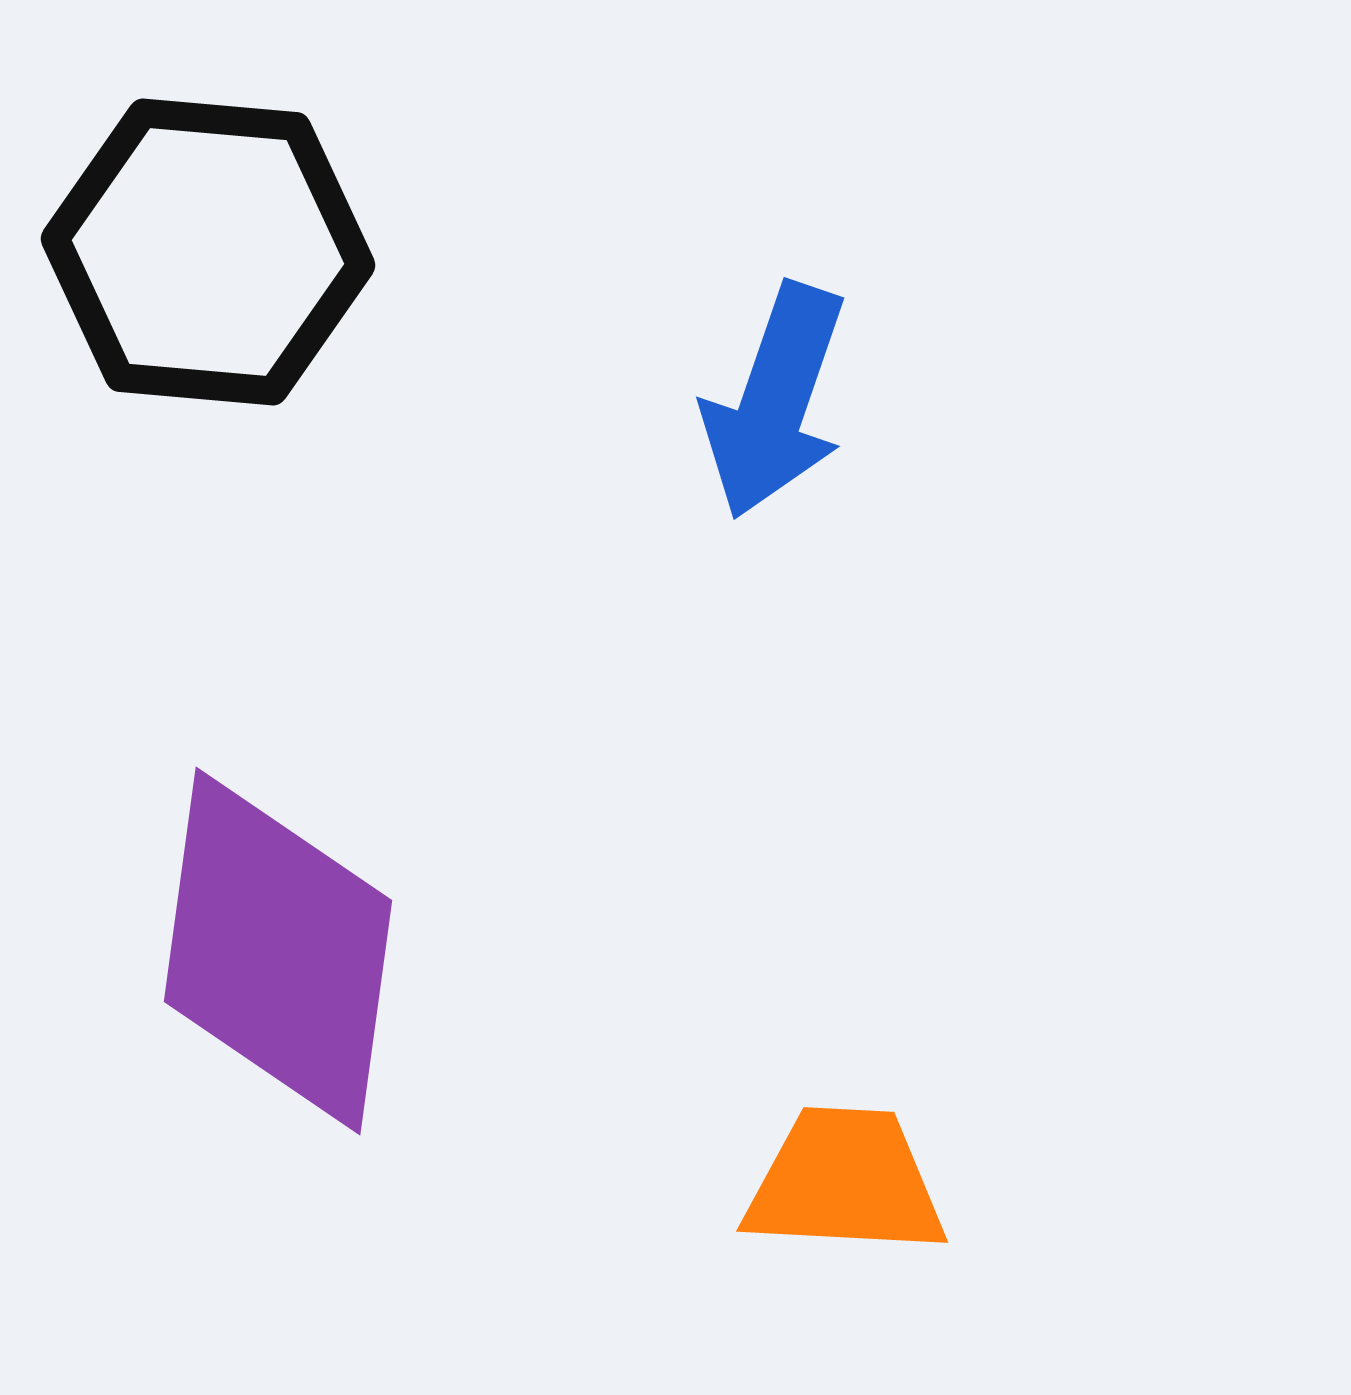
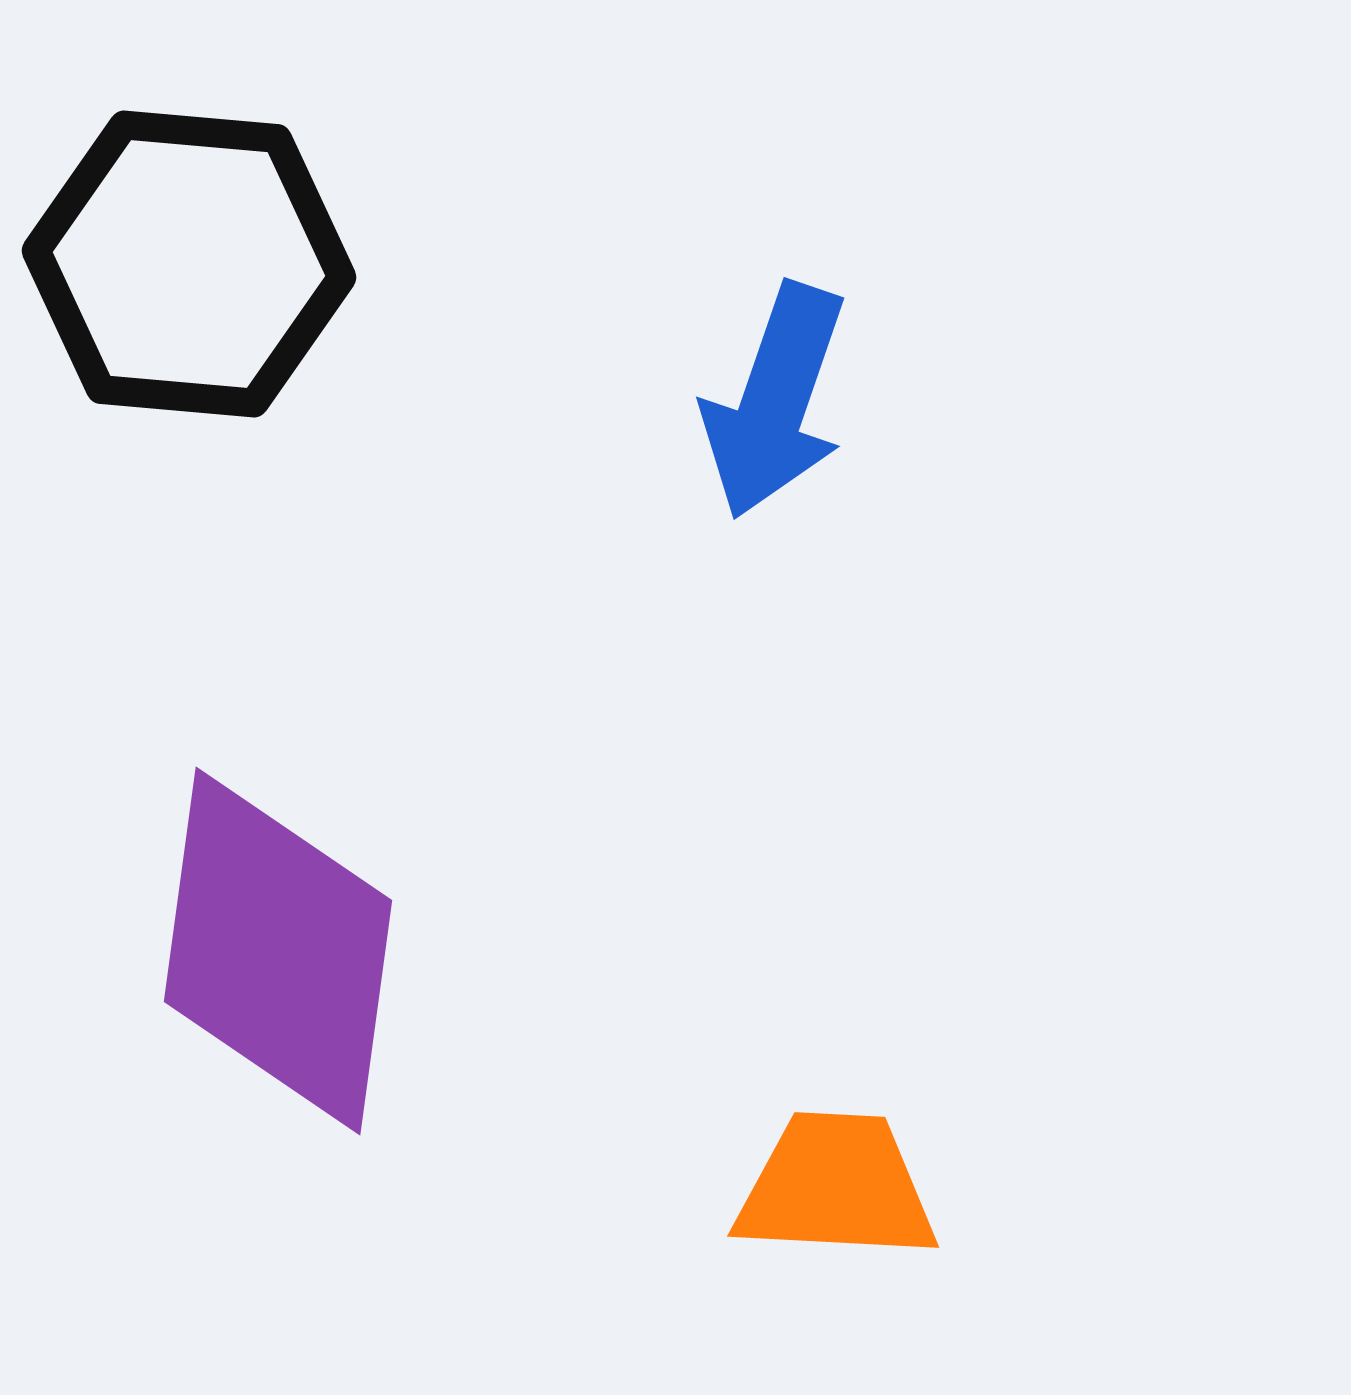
black hexagon: moved 19 px left, 12 px down
orange trapezoid: moved 9 px left, 5 px down
